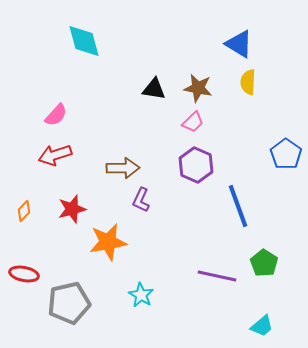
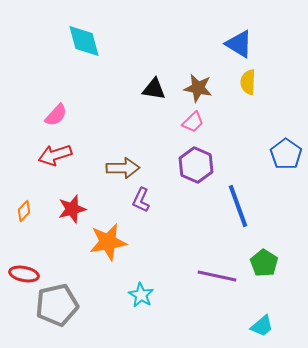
gray pentagon: moved 12 px left, 2 px down
